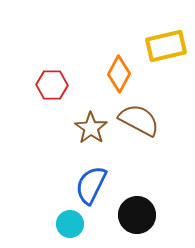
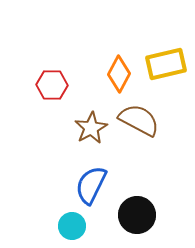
yellow rectangle: moved 18 px down
brown star: rotated 8 degrees clockwise
cyan circle: moved 2 px right, 2 px down
